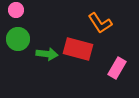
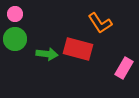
pink circle: moved 1 px left, 4 px down
green circle: moved 3 px left
pink rectangle: moved 7 px right
